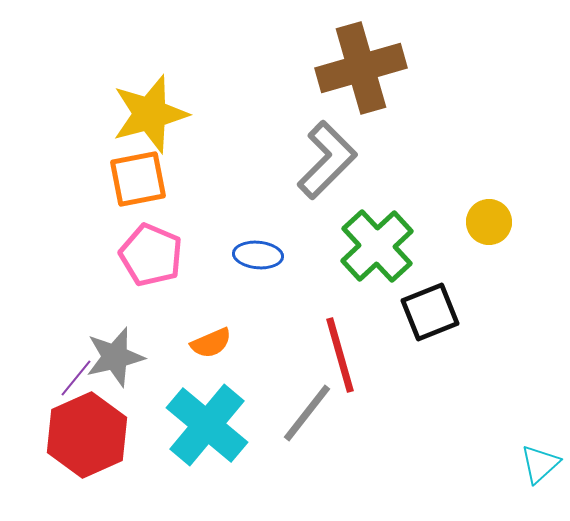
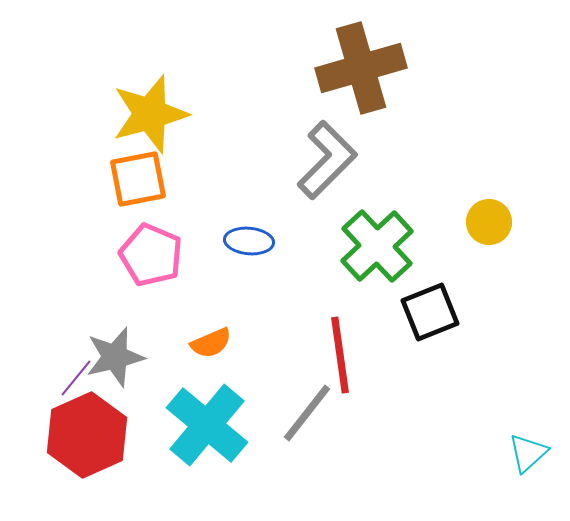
blue ellipse: moved 9 px left, 14 px up
red line: rotated 8 degrees clockwise
cyan triangle: moved 12 px left, 11 px up
